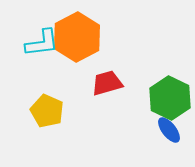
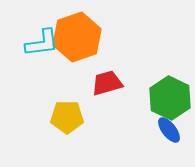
orange hexagon: rotated 9 degrees clockwise
yellow pentagon: moved 20 px right, 6 px down; rotated 24 degrees counterclockwise
